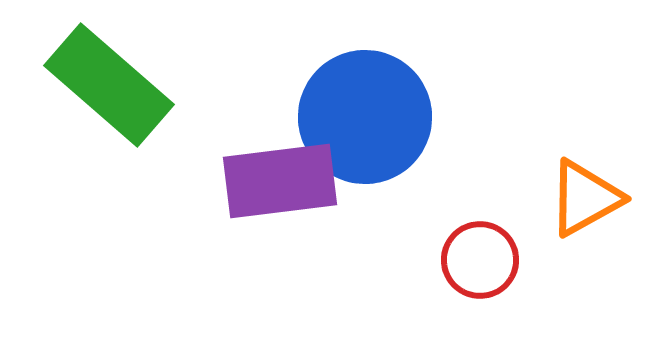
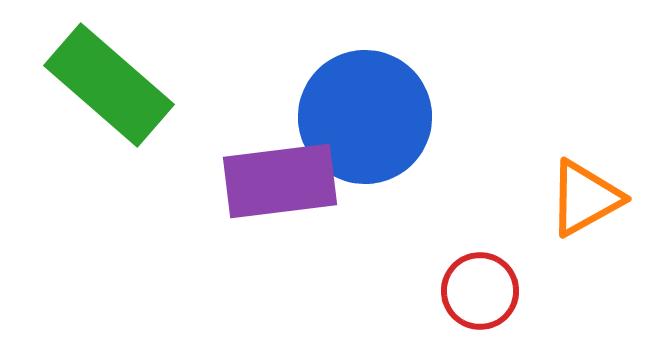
red circle: moved 31 px down
